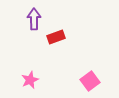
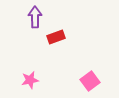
purple arrow: moved 1 px right, 2 px up
pink star: rotated 12 degrees clockwise
